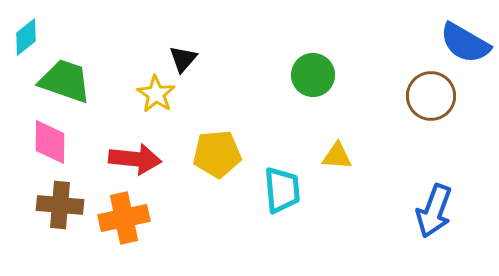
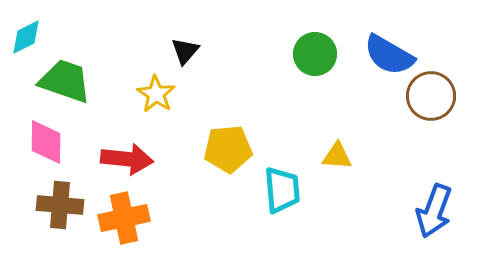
cyan diamond: rotated 12 degrees clockwise
blue semicircle: moved 76 px left, 12 px down
black triangle: moved 2 px right, 8 px up
green circle: moved 2 px right, 21 px up
pink diamond: moved 4 px left
yellow pentagon: moved 11 px right, 5 px up
red arrow: moved 8 px left
